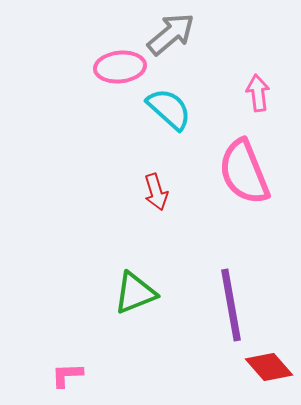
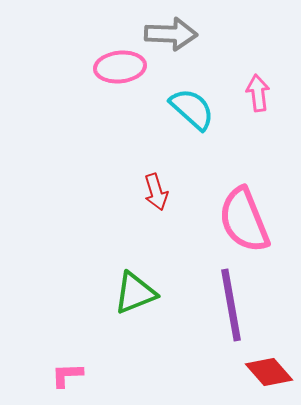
gray arrow: rotated 42 degrees clockwise
cyan semicircle: moved 23 px right
pink semicircle: moved 48 px down
red diamond: moved 5 px down
